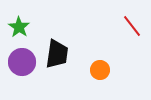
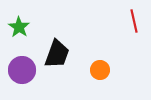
red line: moved 2 px right, 5 px up; rotated 25 degrees clockwise
black trapezoid: rotated 12 degrees clockwise
purple circle: moved 8 px down
